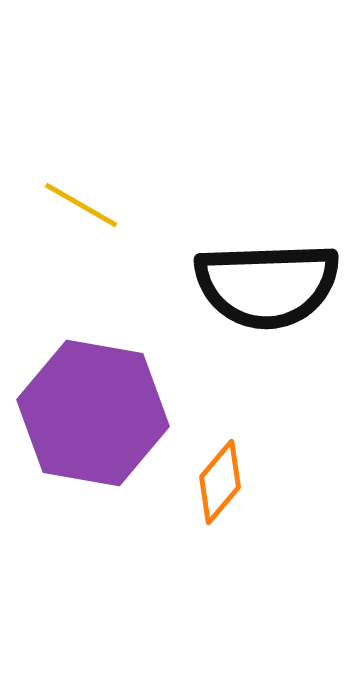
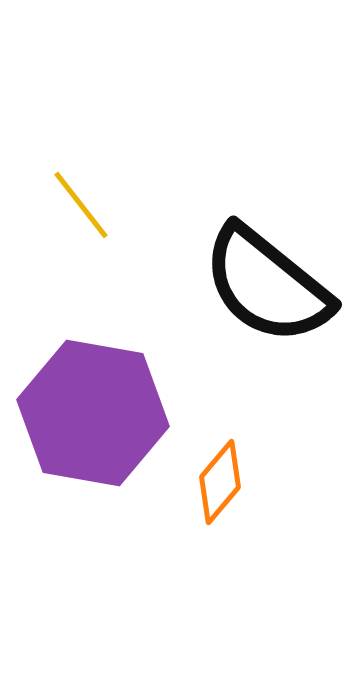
yellow line: rotated 22 degrees clockwise
black semicircle: rotated 41 degrees clockwise
